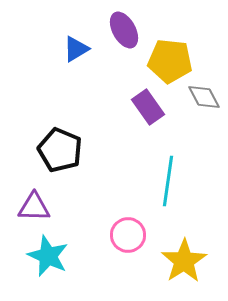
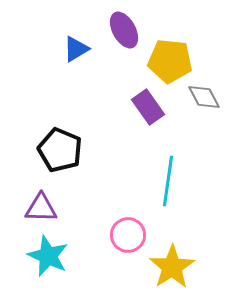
purple triangle: moved 7 px right, 1 px down
yellow star: moved 12 px left, 6 px down
